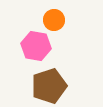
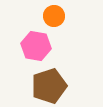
orange circle: moved 4 px up
